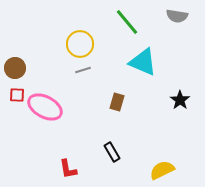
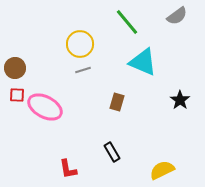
gray semicircle: rotated 45 degrees counterclockwise
